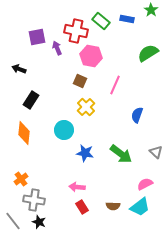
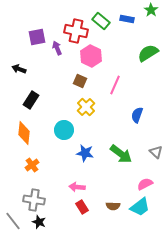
pink hexagon: rotated 15 degrees clockwise
orange cross: moved 11 px right, 14 px up
